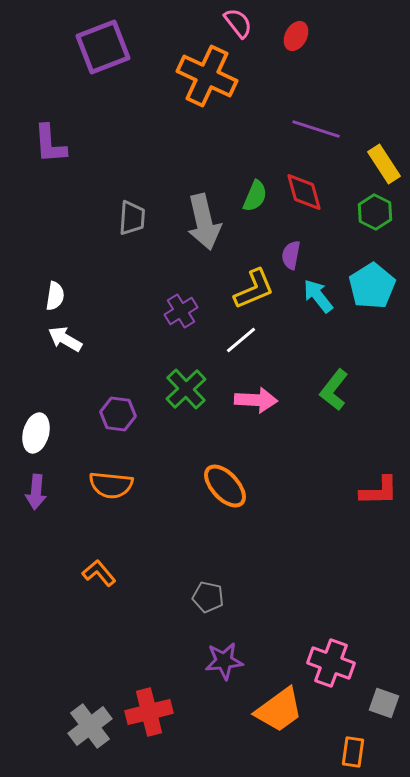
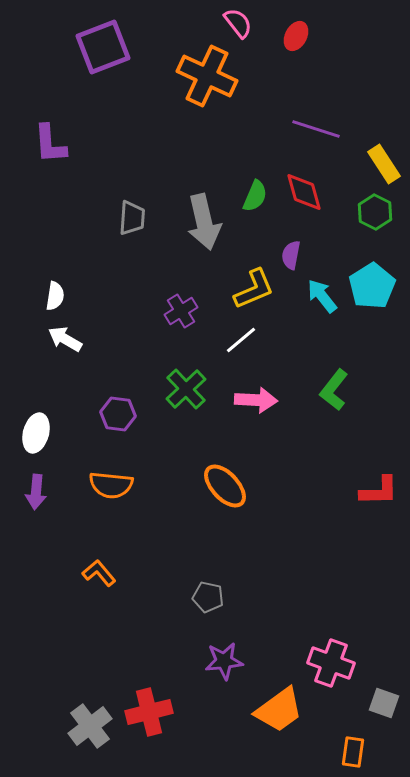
cyan arrow: moved 4 px right
